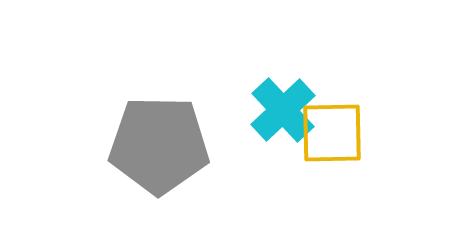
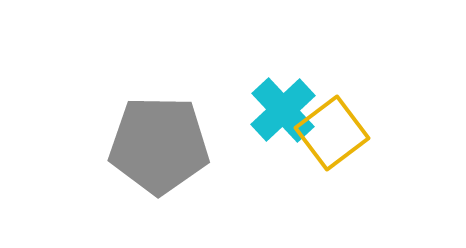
yellow square: rotated 36 degrees counterclockwise
